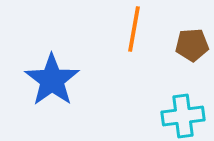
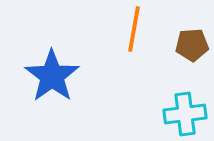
blue star: moved 4 px up
cyan cross: moved 2 px right, 2 px up
